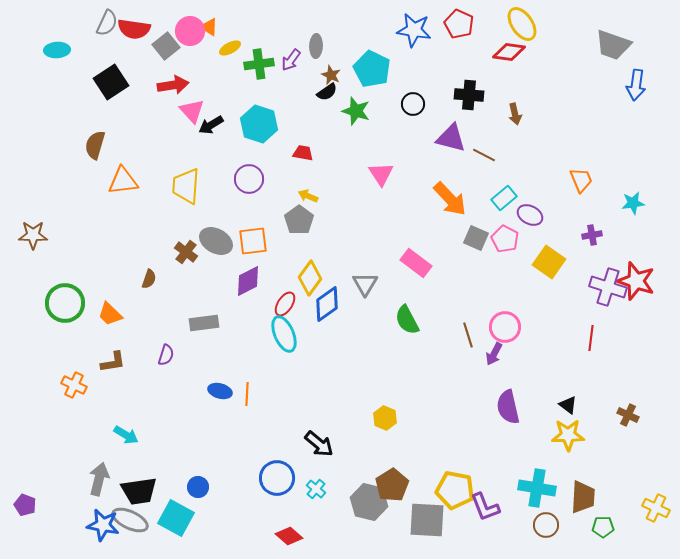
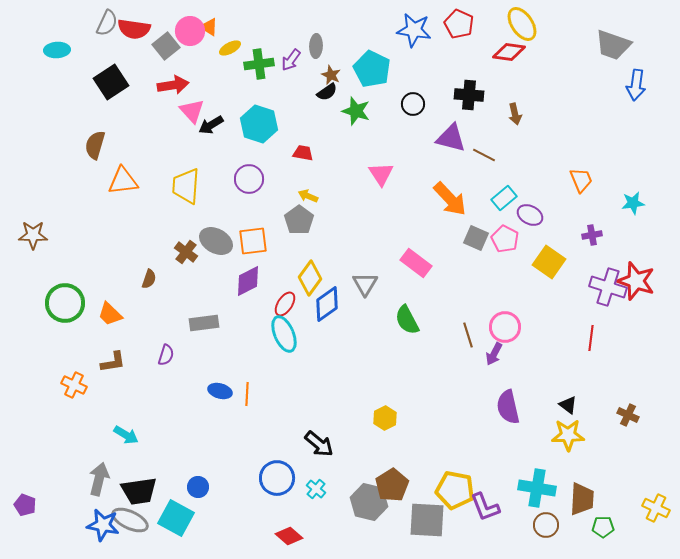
yellow hexagon at (385, 418): rotated 10 degrees clockwise
brown trapezoid at (583, 497): moved 1 px left, 2 px down
